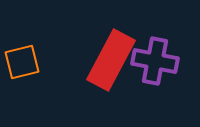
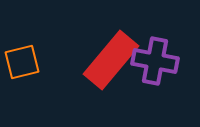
red rectangle: rotated 12 degrees clockwise
